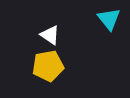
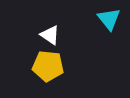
yellow pentagon: rotated 16 degrees clockwise
